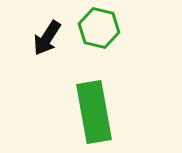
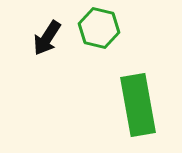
green rectangle: moved 44 px right, 7 px up
